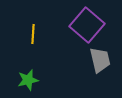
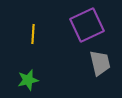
purple square: rotated 24 degrees clockwise
gray trapezoid: moved 3 px down
